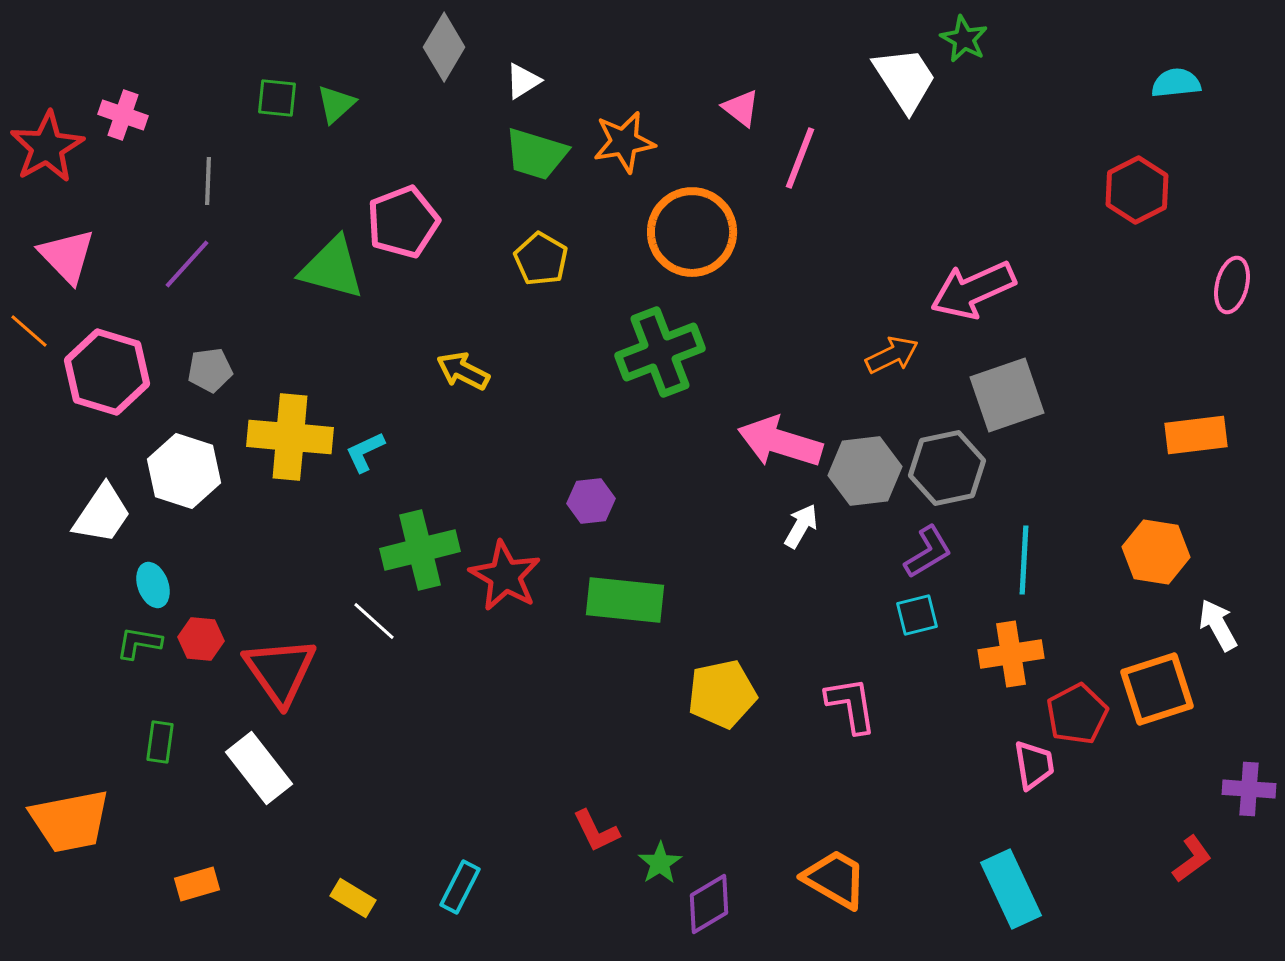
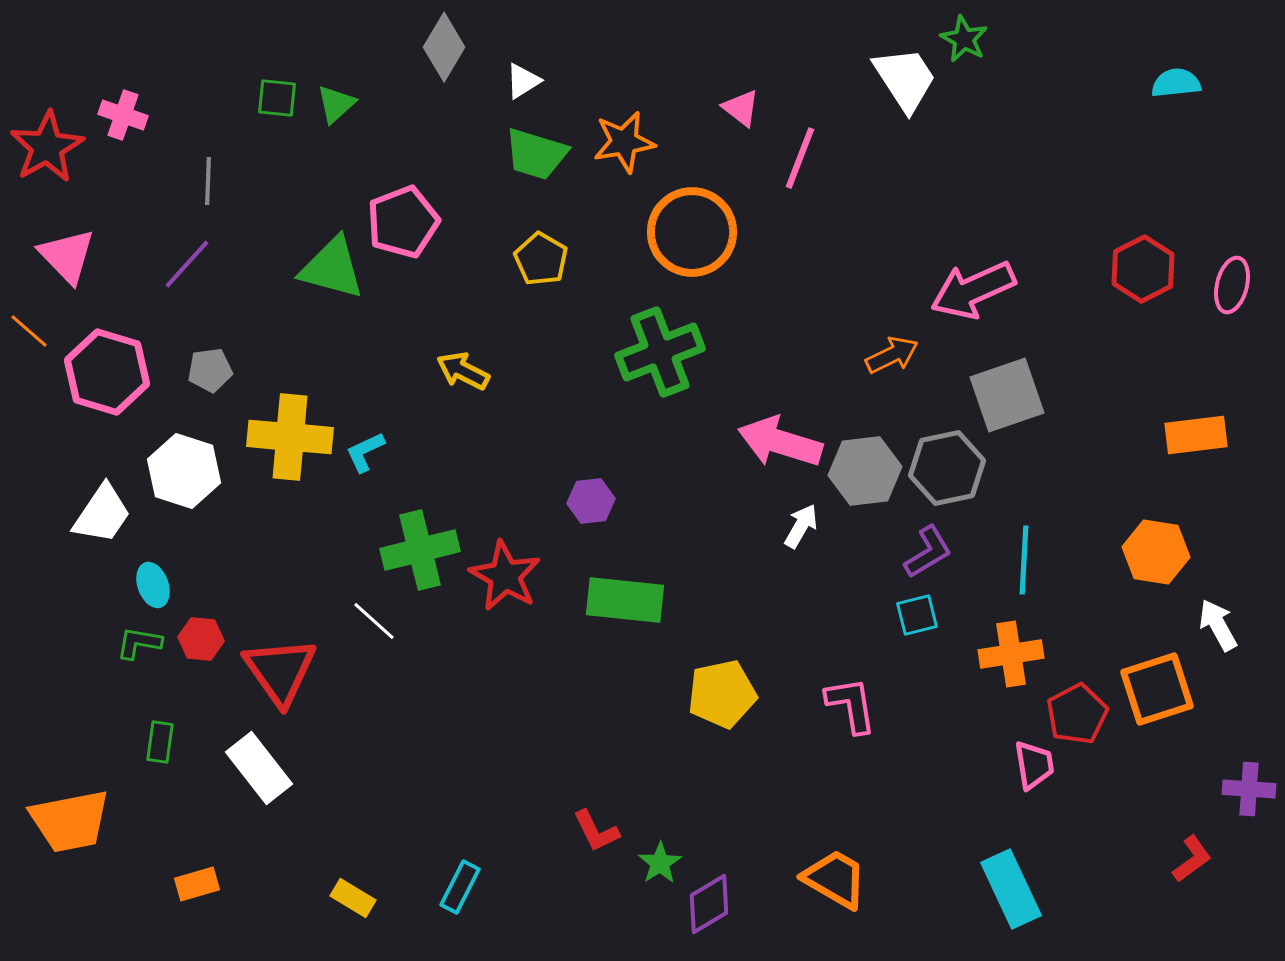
red hexagon at (1137, 190): moved 6 px right, 79 px down
